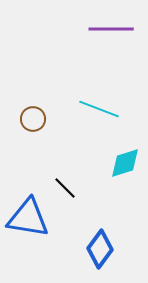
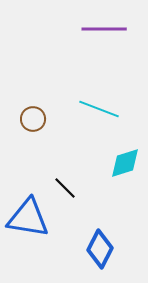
purple line: moved 7 px left
blue diamond: rotated 9 degrees counterclockwise
